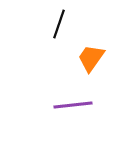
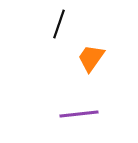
purple line: moved 6 px right, 9 px down
